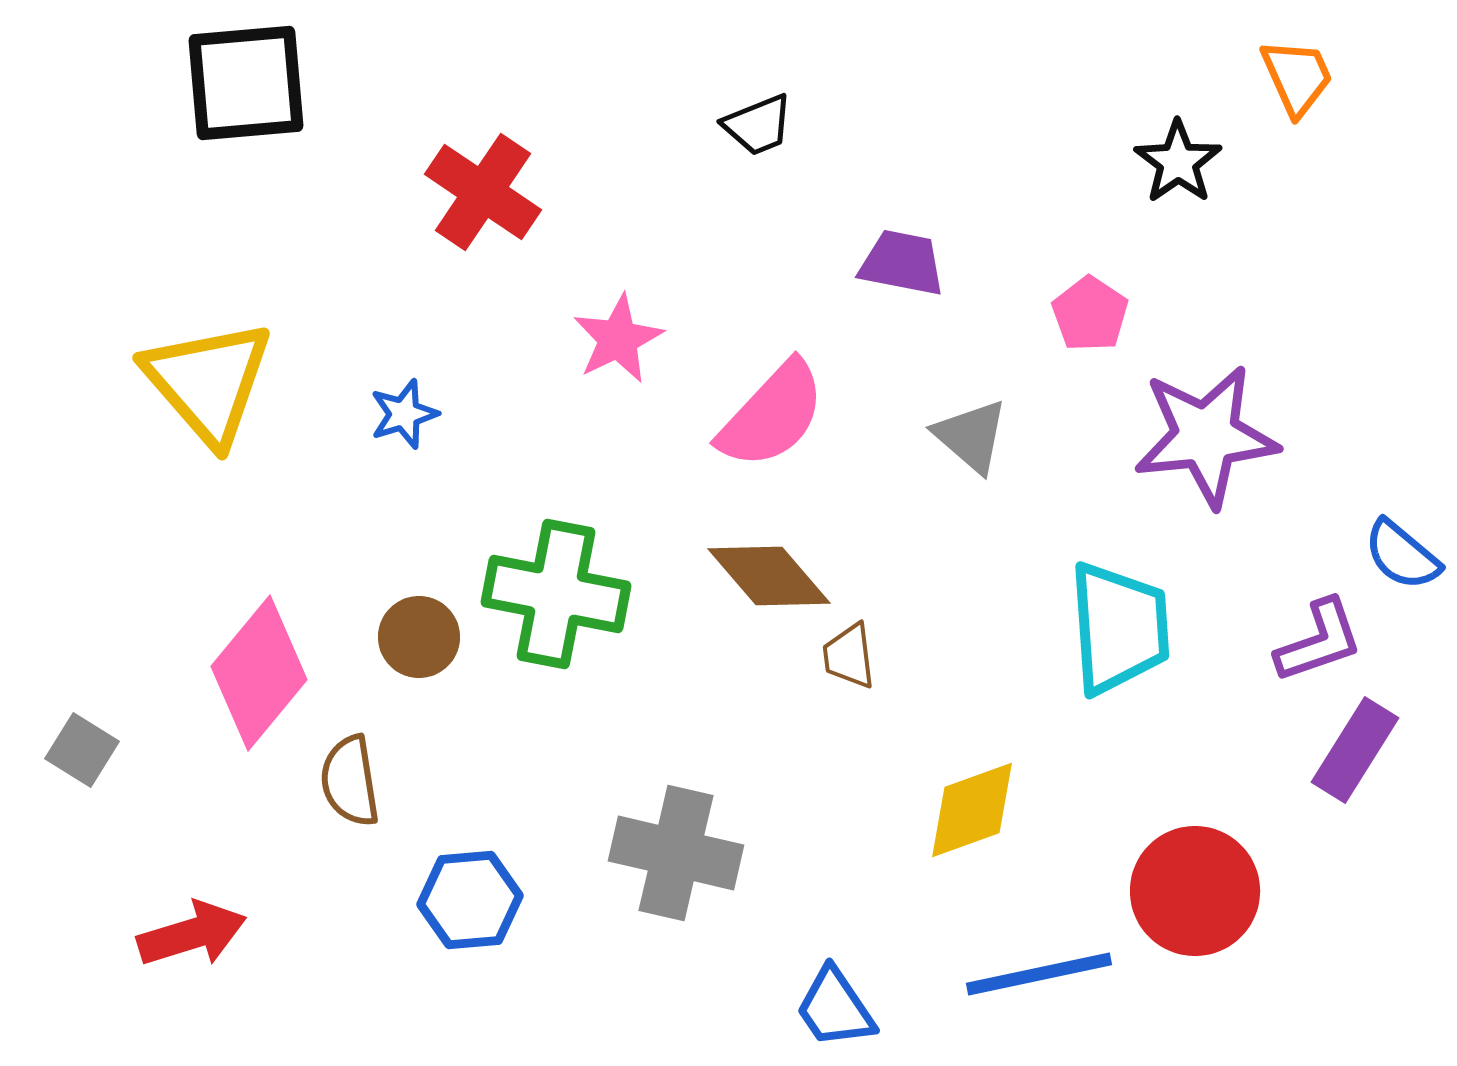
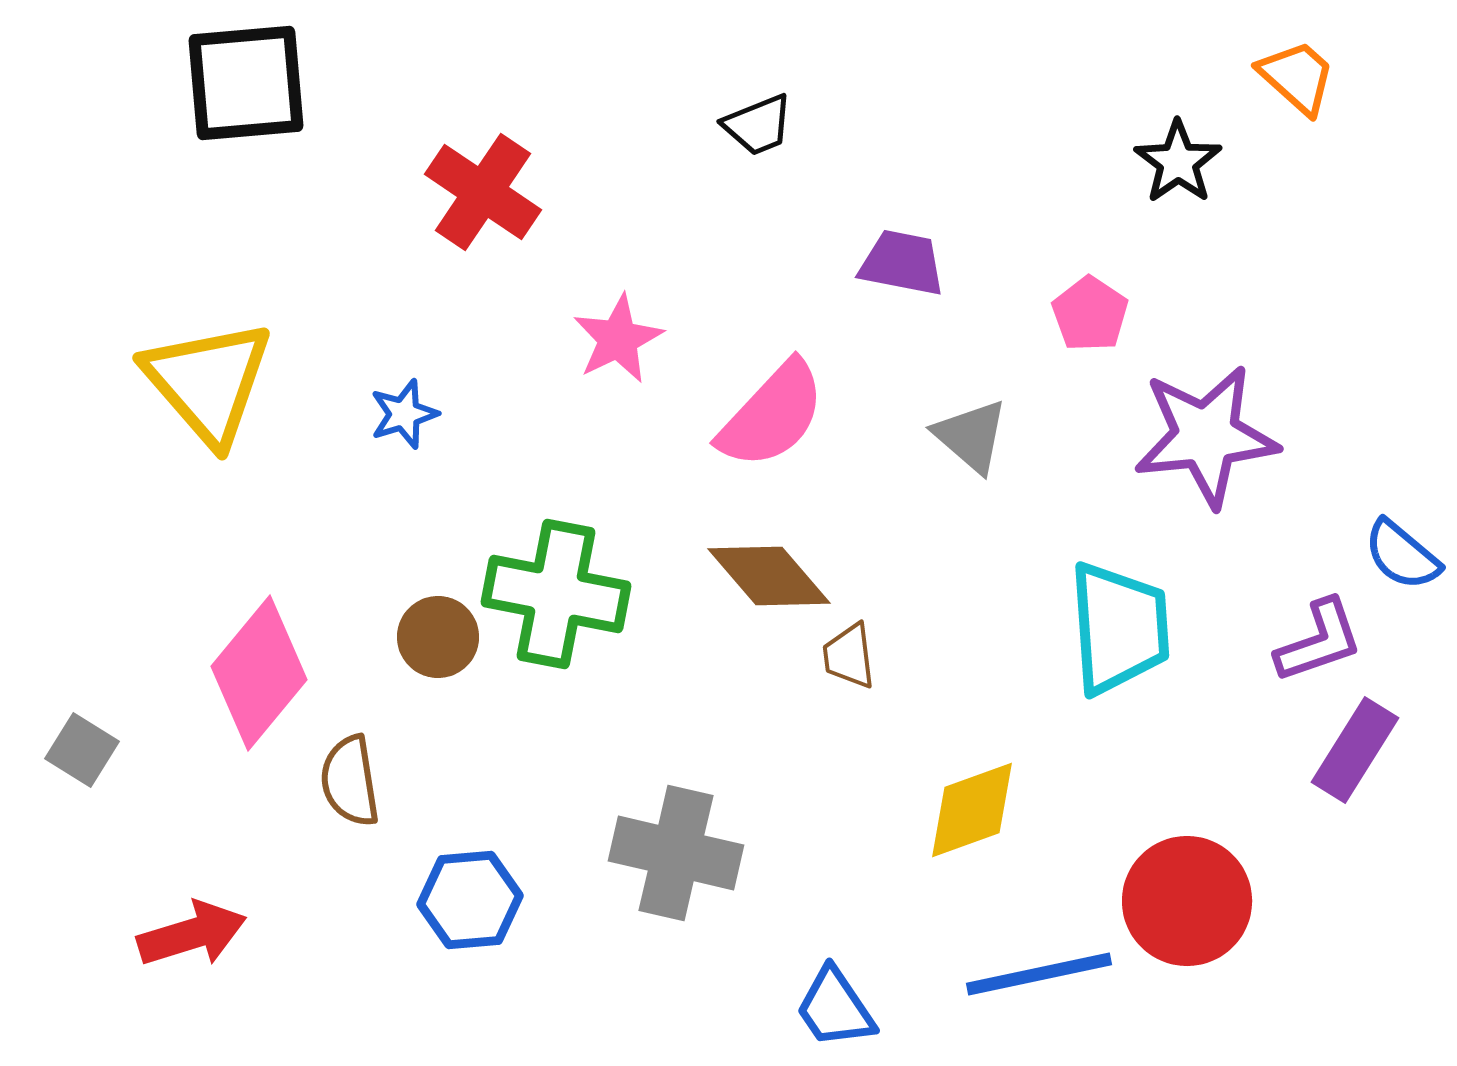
orange trapezoid: rotated 24 degrees counterclockwise
brown circle: moved 19 px right
red circle: moved 8 px left, 10 px down
